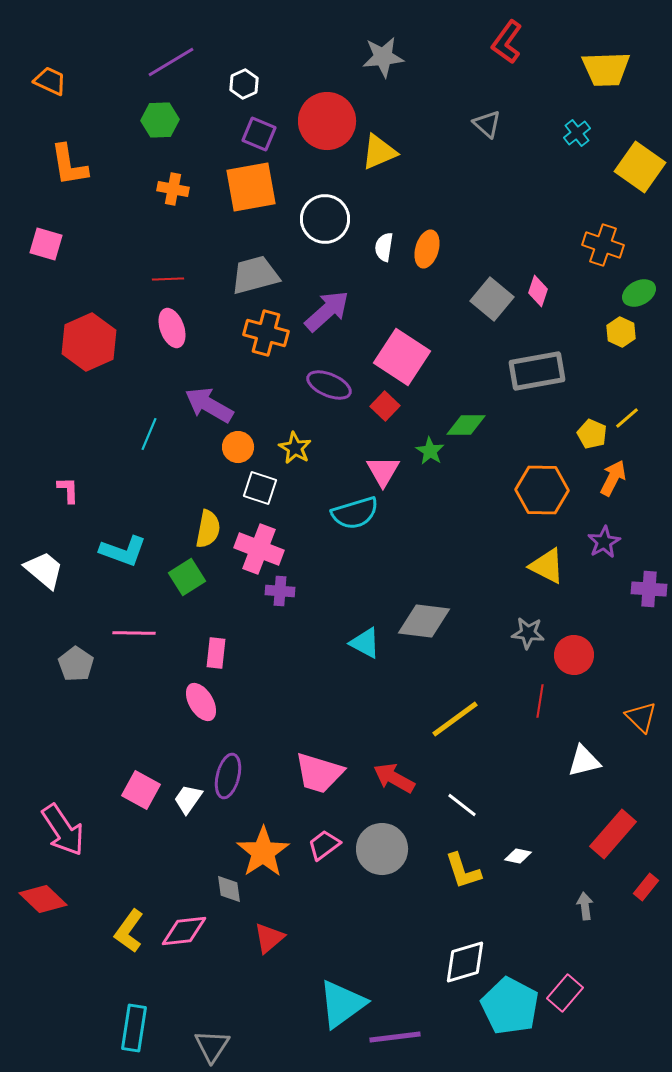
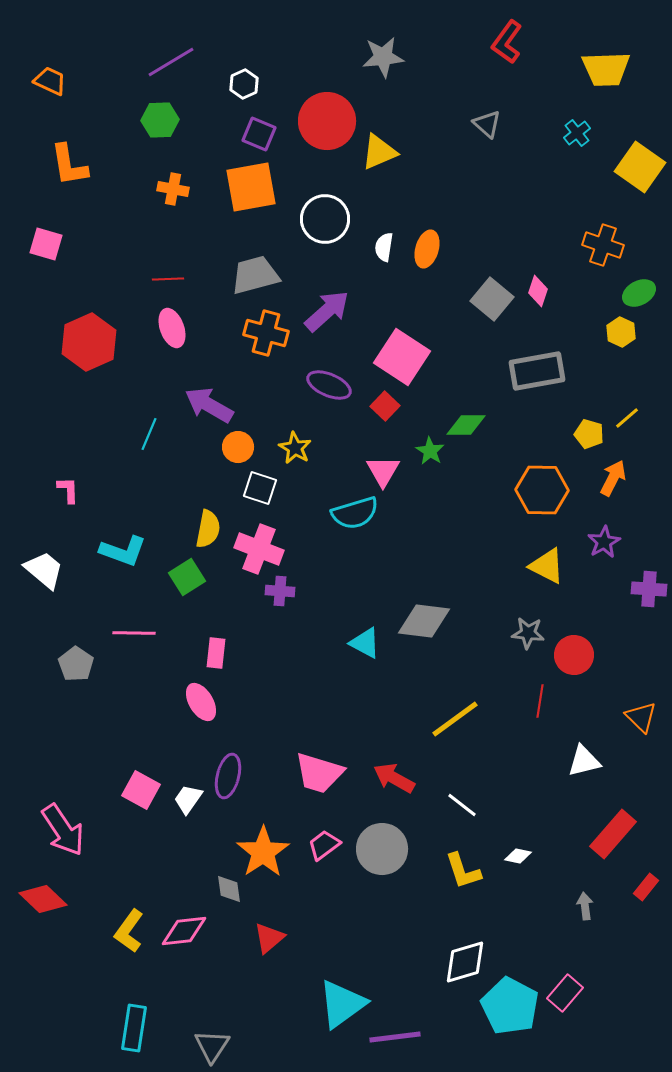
yellow pentagon at (592, 434): moved 3 px left; rotated 8 degrees counterclockwise
